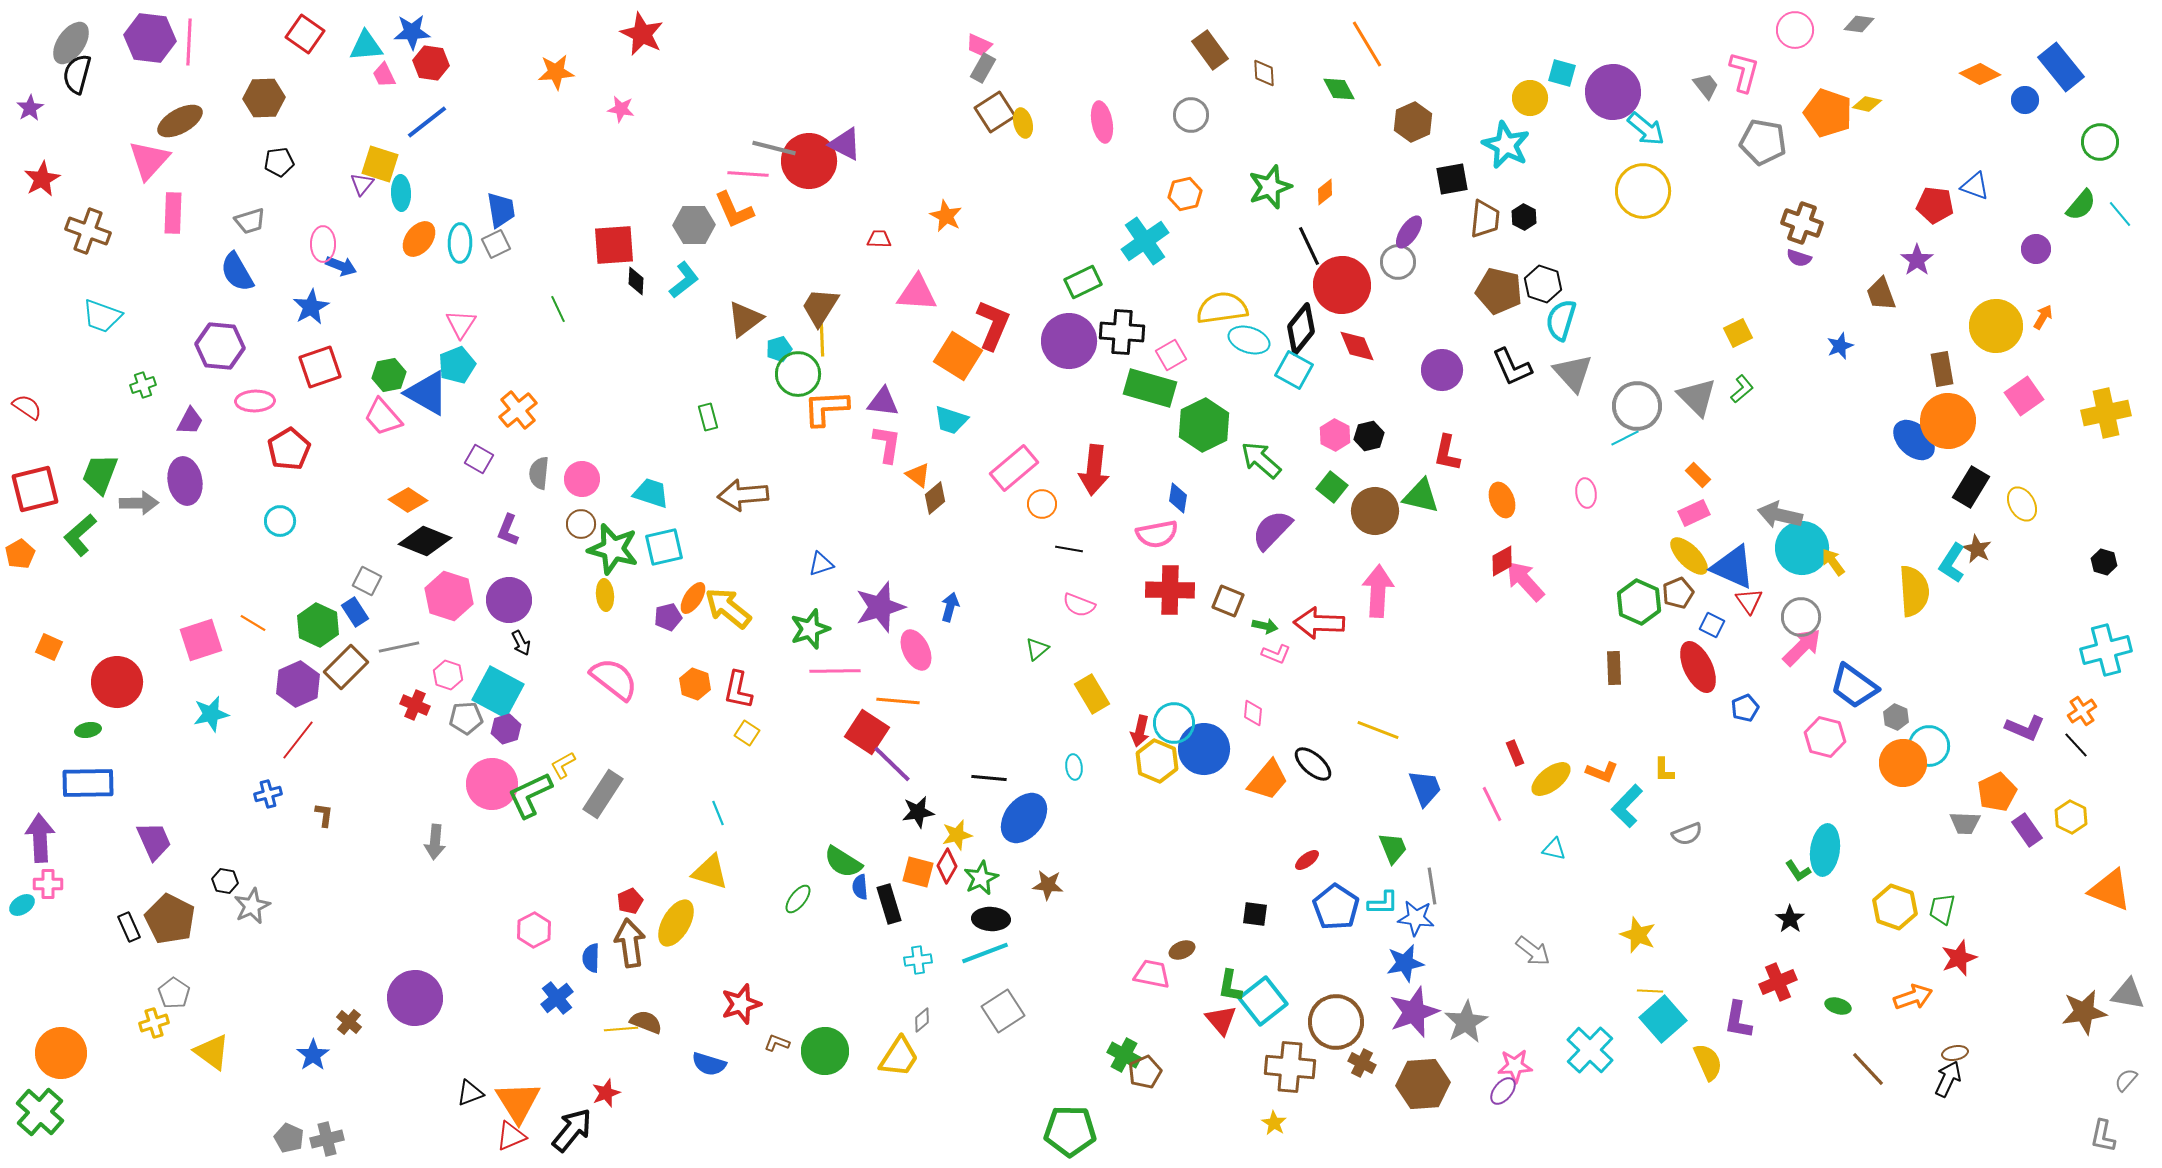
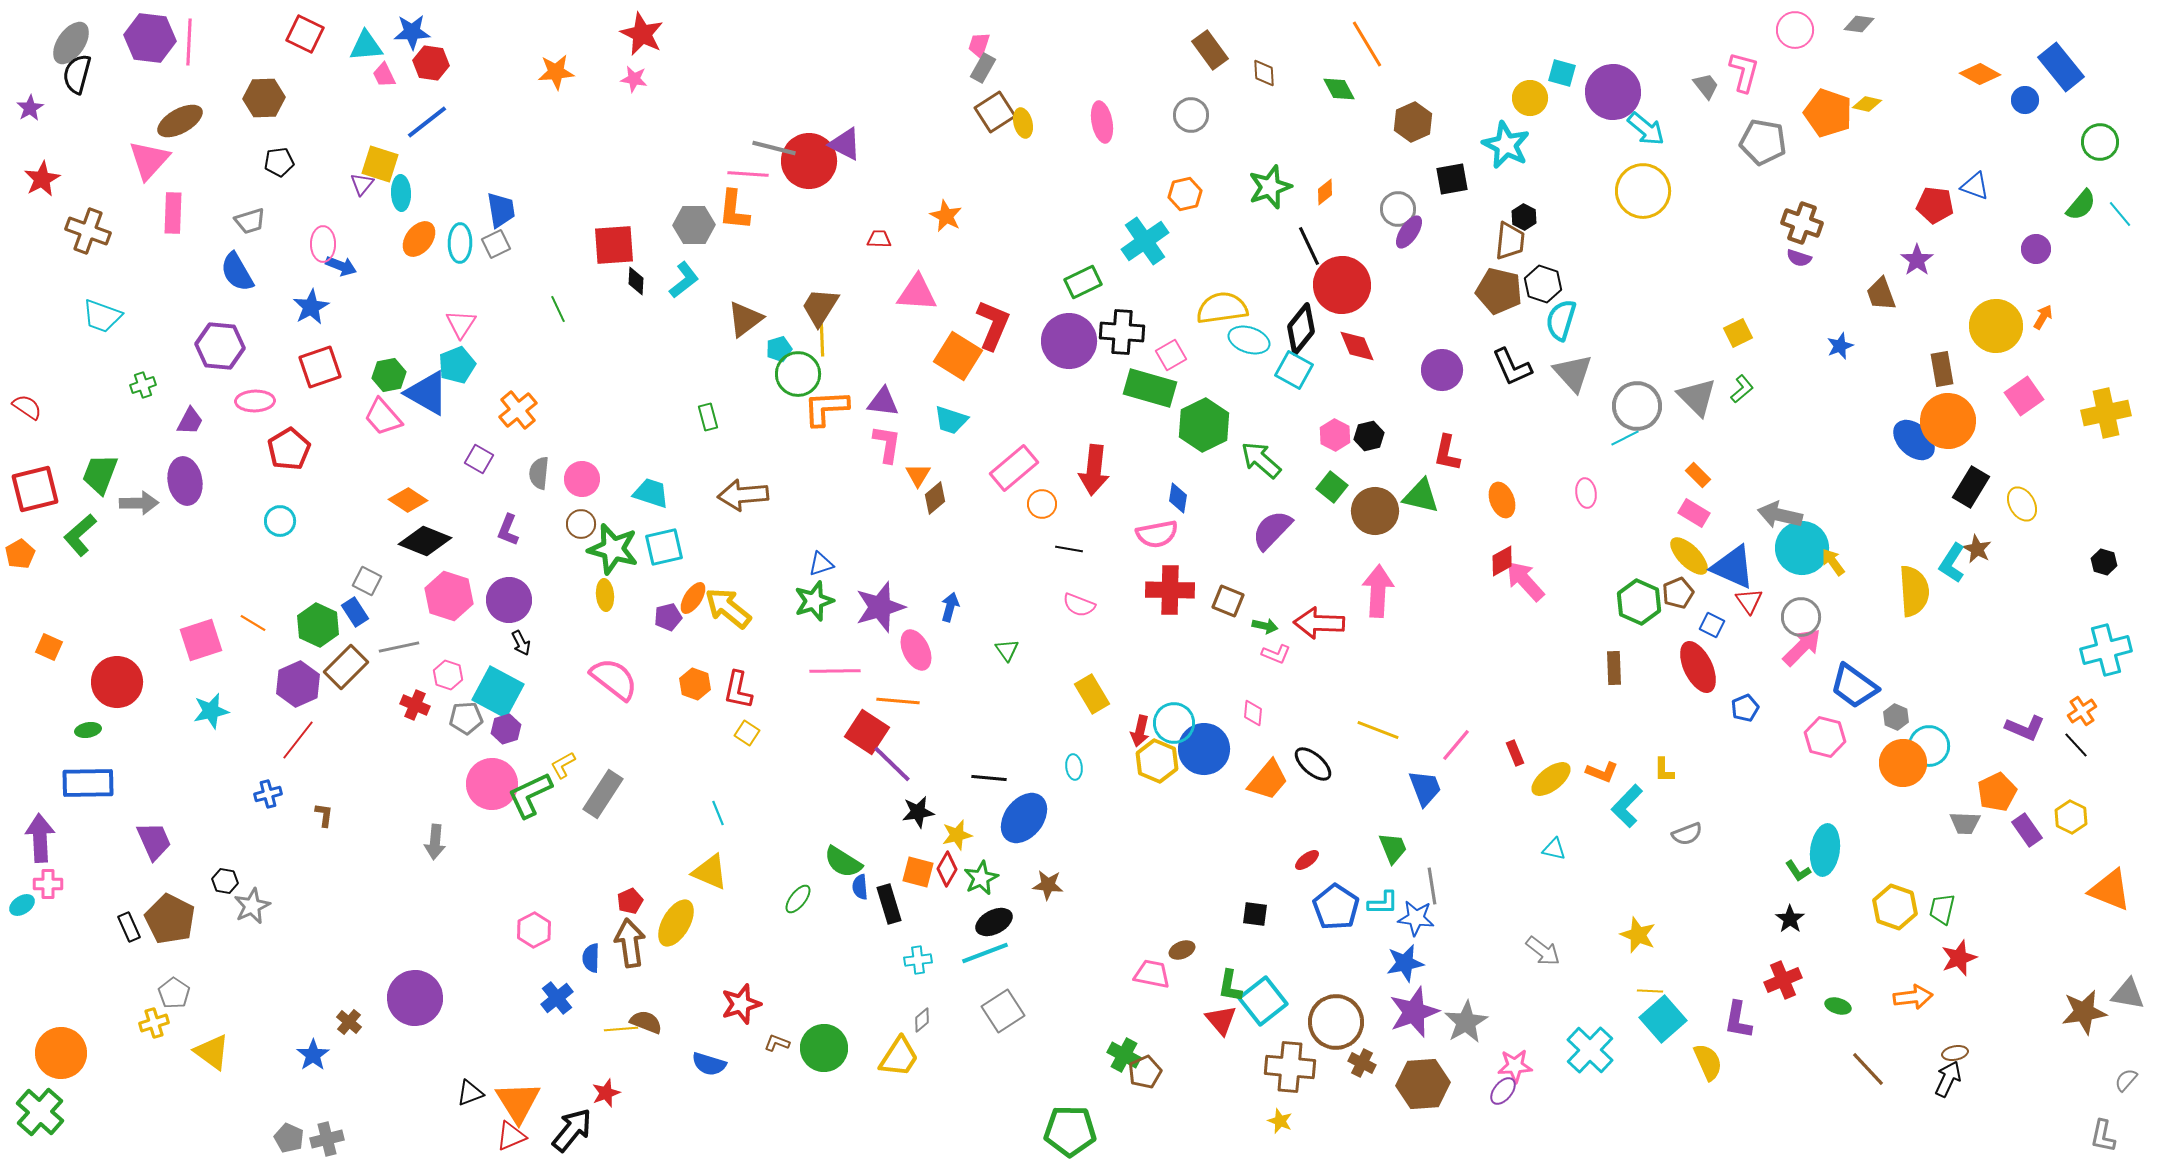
red square at (305, 34): rotated 9 degrees counterclockwise
pink trapezoid at (979, 45): rotated 84 degrees clockwise
pink star at (621, 109): moved 13 px right, 30 px up
orange L-shape at (734, 210): rotated 30 degrees clockwise
brown trapezoid at (1485, 219): moved 25 px right, 22 px down
gray circle at (1398, 262): moved 53 px up
orange triangle at (918, 475): rotated 24 degrees clockwise
pink rectangle at (1694, 513): rotated 56 degrees clockwise
green star at (810, 629): moved 4 px right, 28 px up
green triangle at (1037, 649): moved 30 px left, 1 px down; rotated 25 degrees counterclockwise
cyan star at (211, 714): moved 3 px up
pink line at (1492, 804): moved 36 px left, 59 px up; rotated 66 degrees clockwise
red diamond at (947, 866): moved 3 px down
yellow triangle at (710, 872): rotated 6 degrees clockwise
black ellipse at (991, 919): moved 3 px right, 3 px down; rotated 30 degrees counterclockwise
gray arrow at (1533, 951): moved 10 px right
red cross at (1778, 982): moved 5 px right, 2 px up
orange arrow at (1913, 997): rotated 12 degrees clockwise
green circle at (825, 1051): moved 1 px left, 3 px up
yellow star at (1274, 1123): moved 6 px right, 2 px up; rotated 10 degrees counterclockwise
